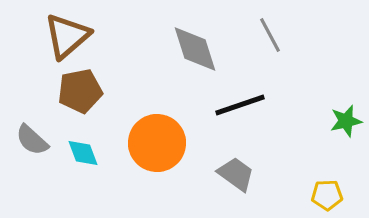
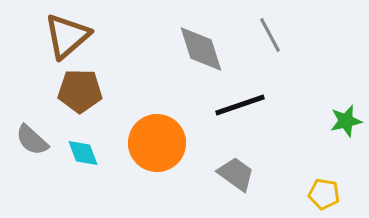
gray diamond: moved 6 px right
brown pentagon: rotated 12 degrees clockwise
yellow pentagon: moved 3 px left, 1 px up; rotated 12 degrees clockwise
